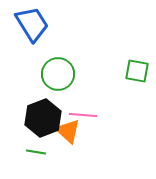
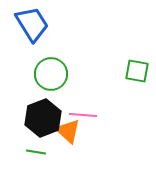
green circle: moved 7 px left
